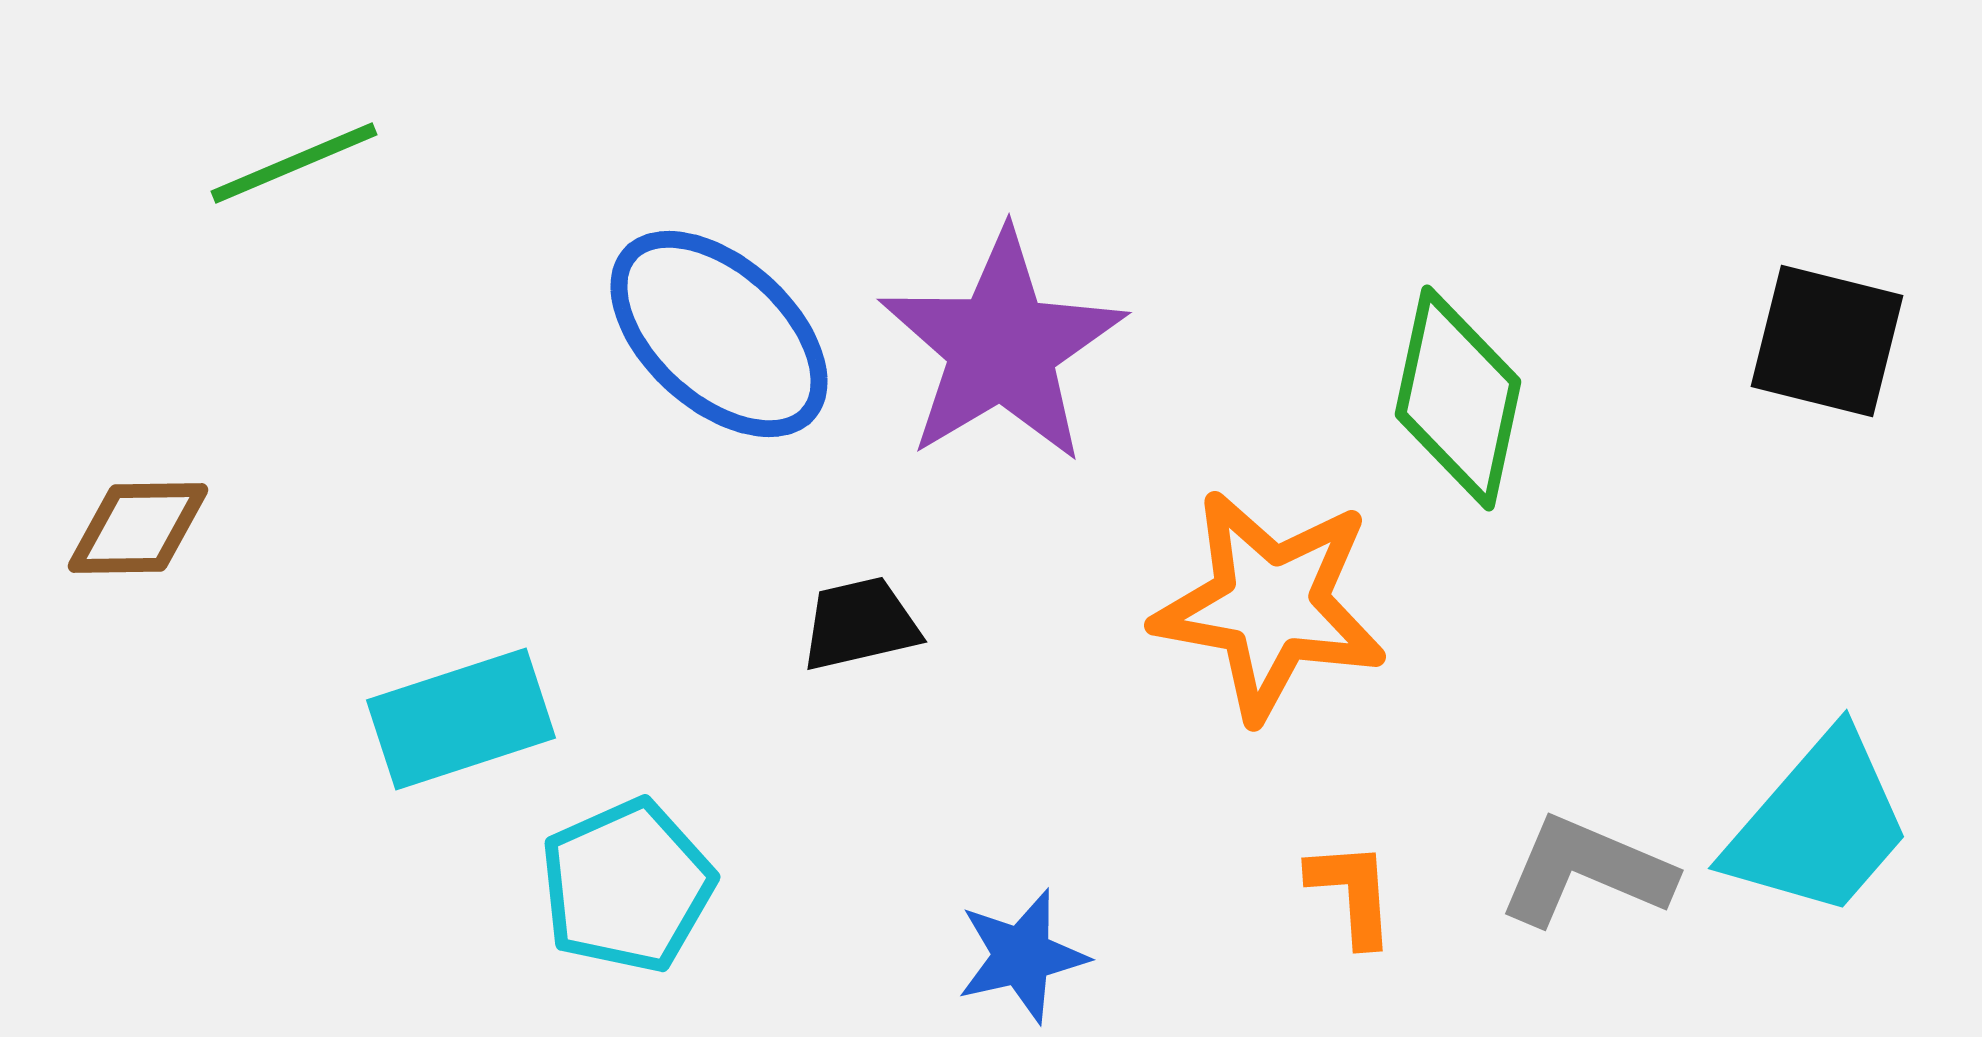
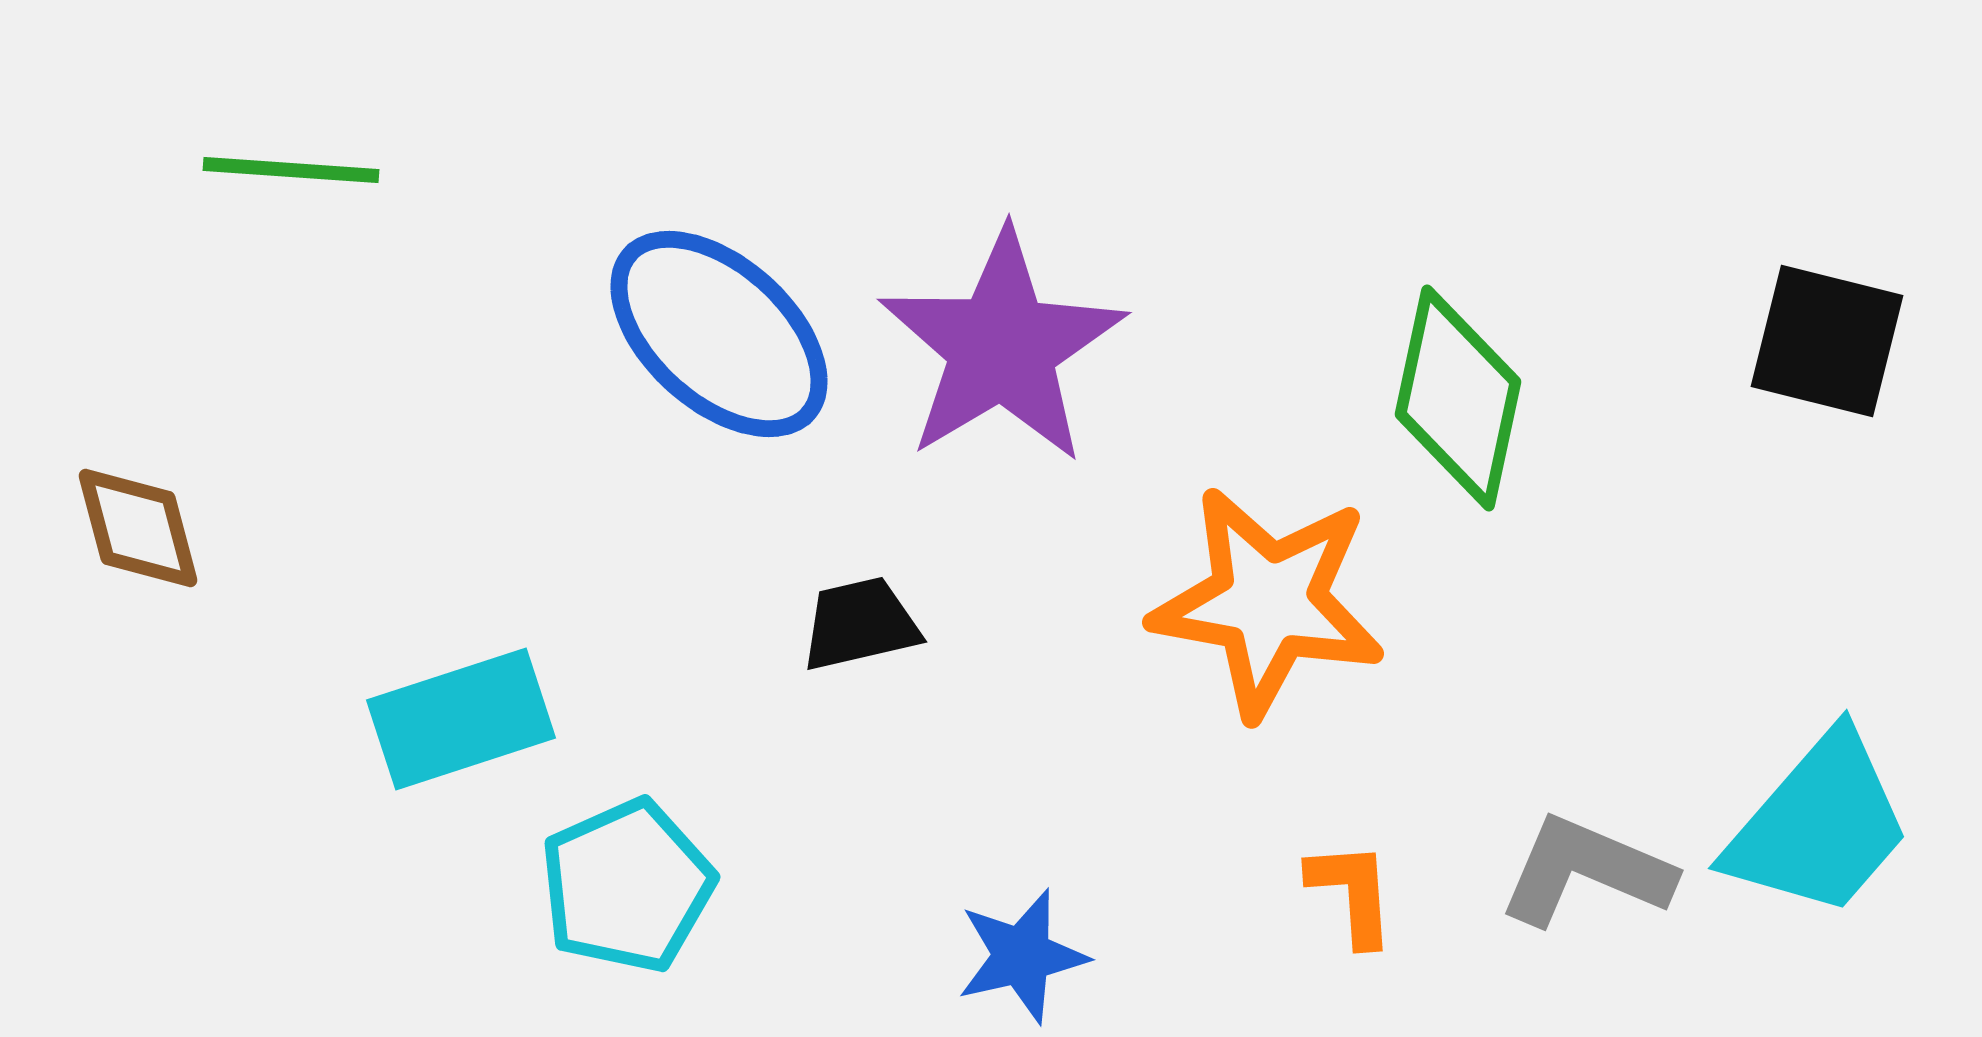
green line: moved 3 px left, 7 px down; rotated 27 degrees clockwise
brown diamond: rotated 76 degrees clockwise
orange star: moved 2 px left, 3 px up
